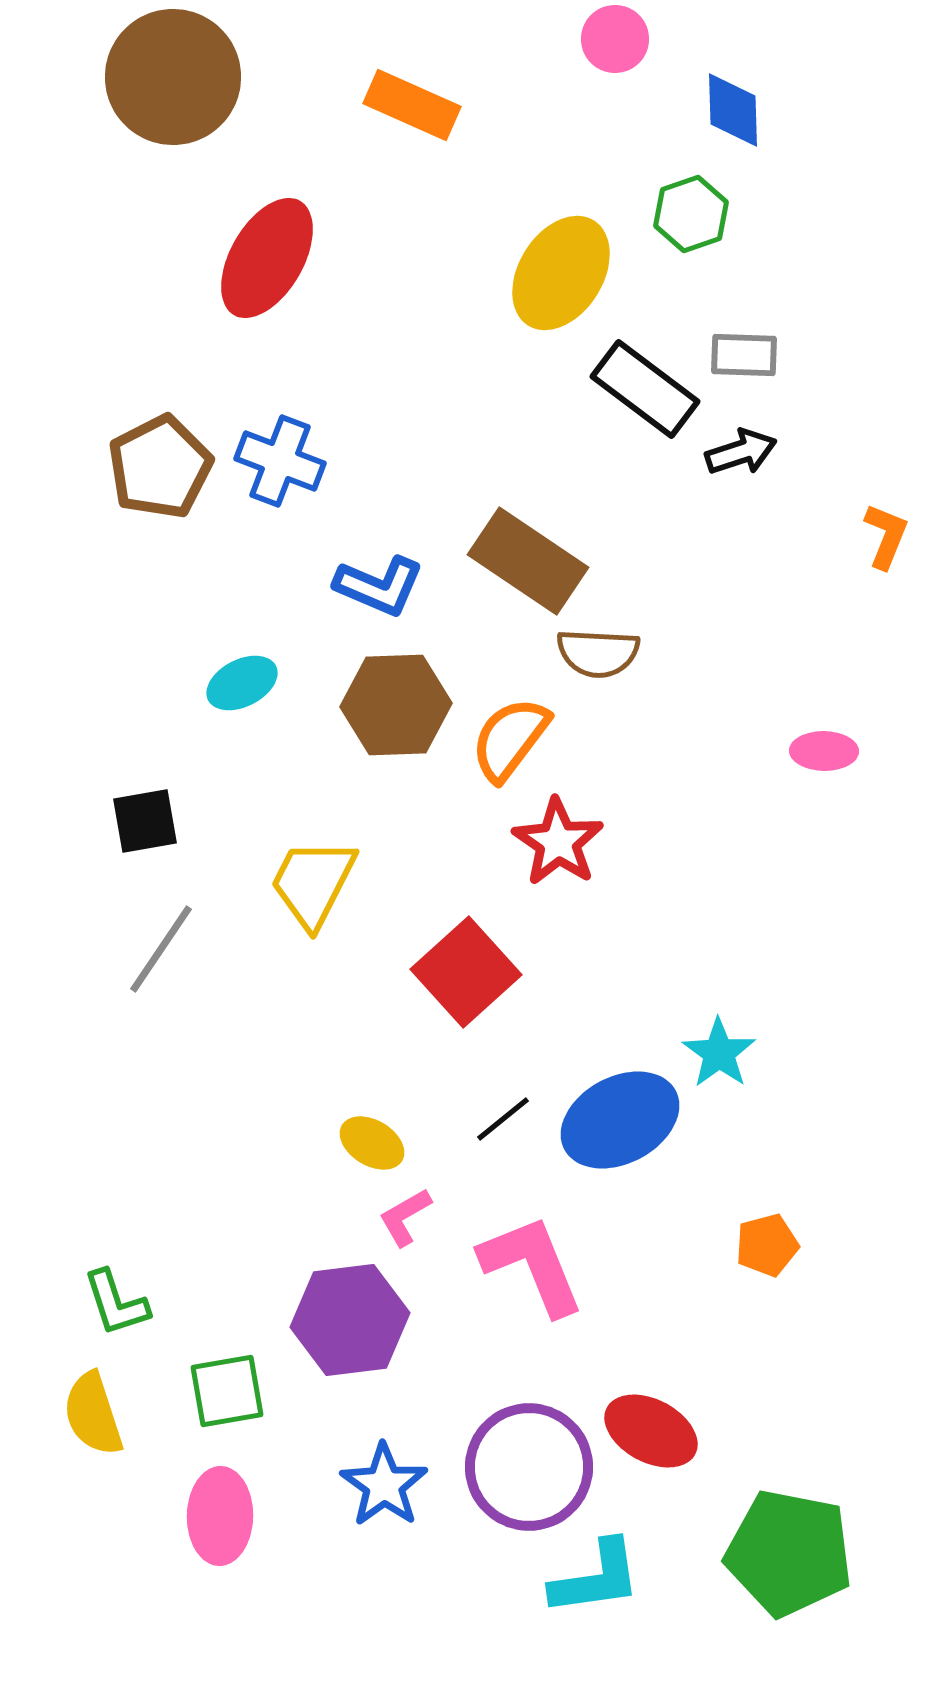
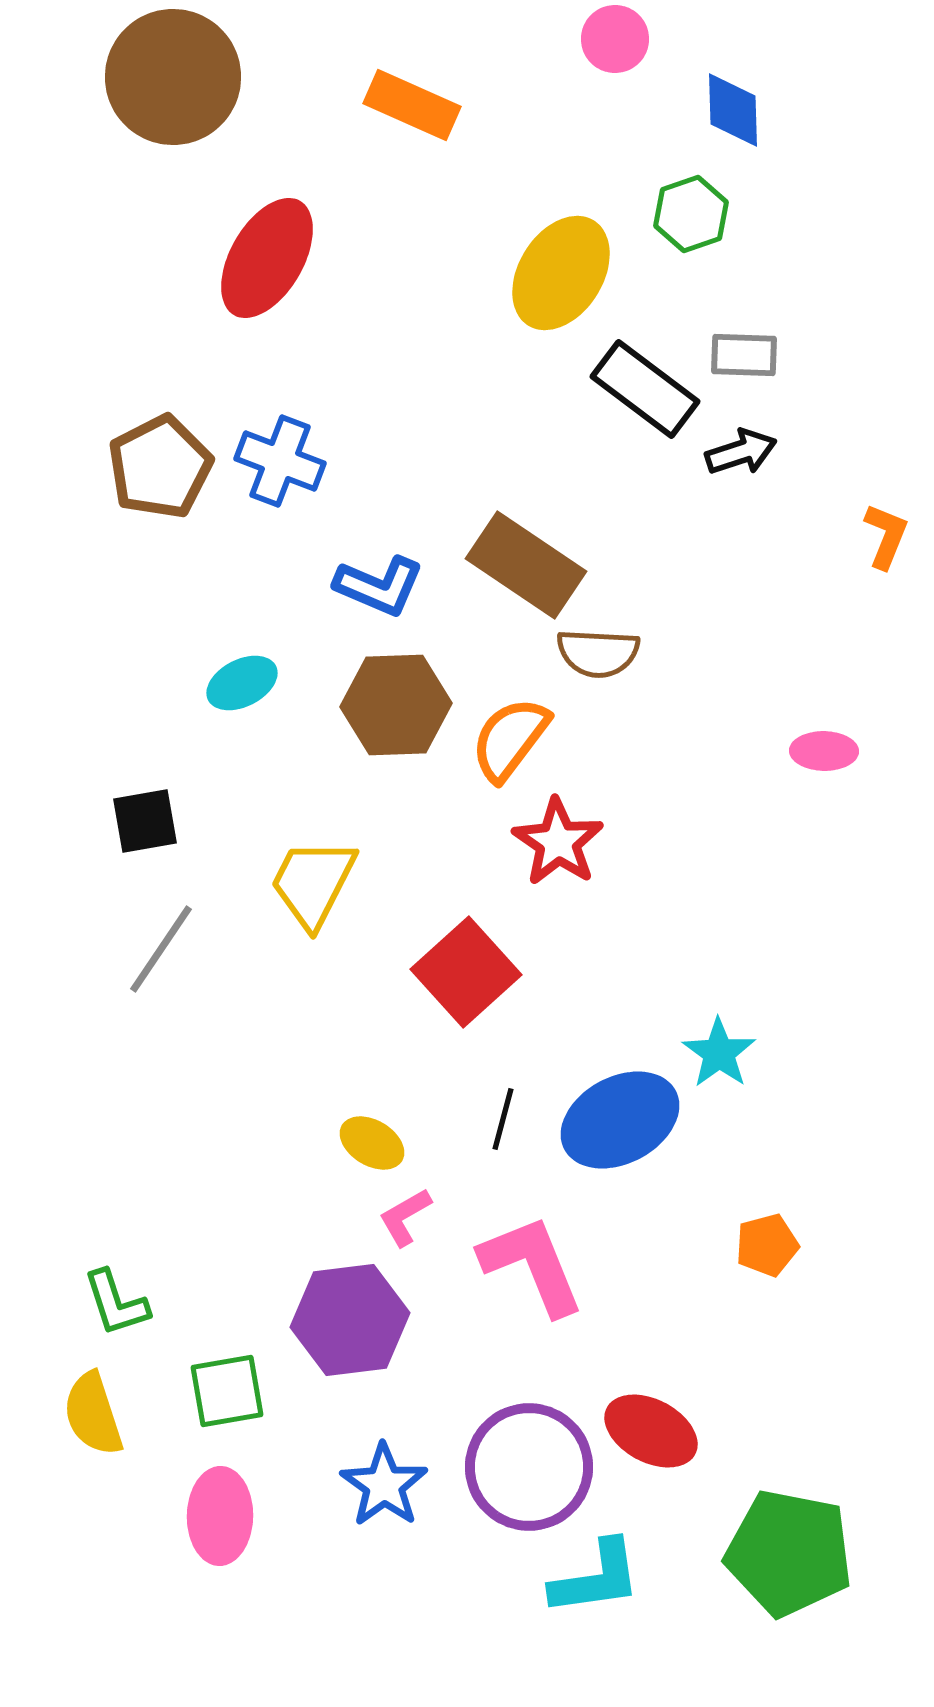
brown rectangle at (528, 561): moved 2 px left, 4 px down
black line at (503, 1119): rotated 36 degrees counterclockwise
